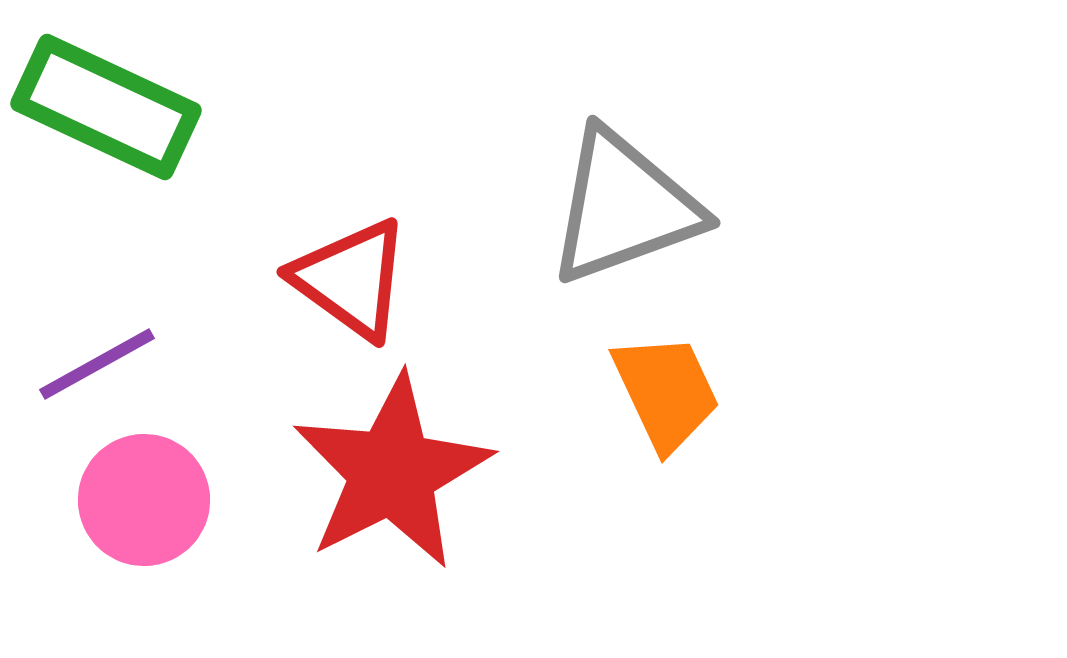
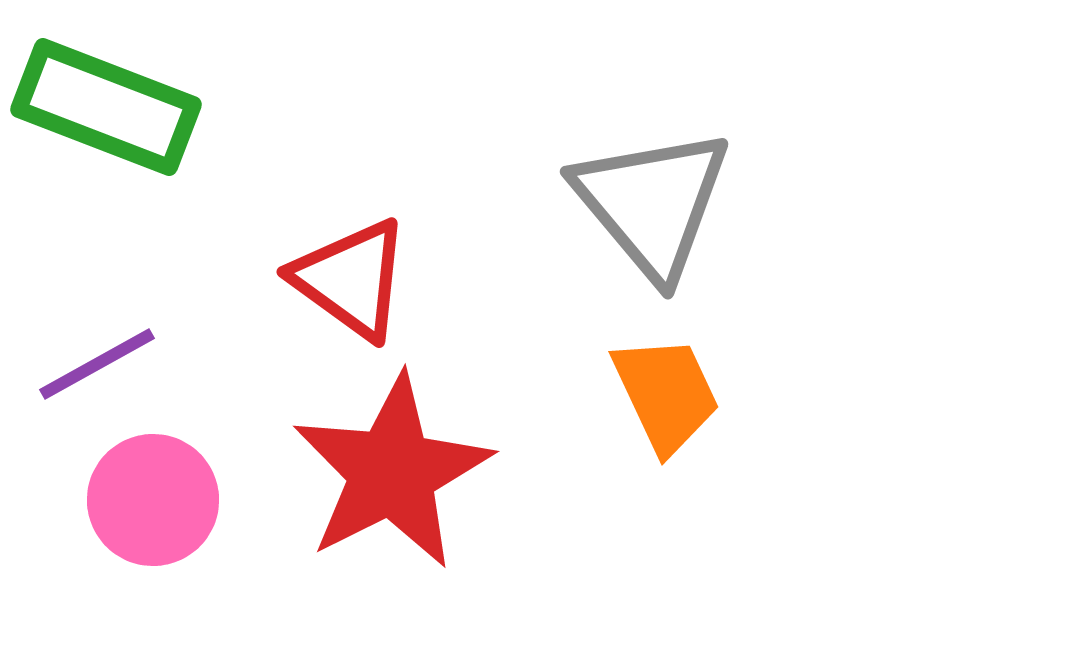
green rectangle: rotated 4 degrees counterclockwise
gray triangle: moved 28 px right, 4 px up; rotated 50 degrees counterclockwise
orange trapezoid: moved 2 px down
pink circle: moved 9 px right
